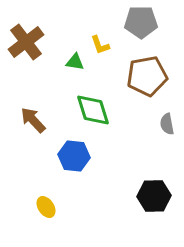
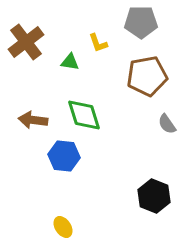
yellow L-shape: moved 2 px left, 2 px up
green triangle: moved 5 px left
green diamond: moved 9 px left, 5 px down
brown arrow: rotated 40 degrees counterclockwise
gray semicircle: rotated 25 degrees counterclockwise
blue hexagon: moved 10 px left
black hexagon: rotated 24 degrees clockwise
yellow ellipse: moved 17 px right, 20 px down
